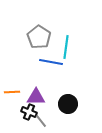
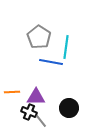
black circle: moved 1 px right, 4 px down
